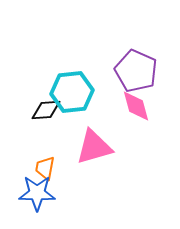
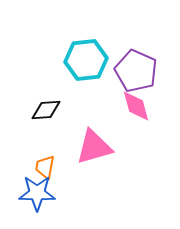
cyan hexagon: moved 14 px right, 32 px up
orange trapezoid: moved 1 px up
